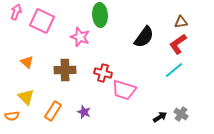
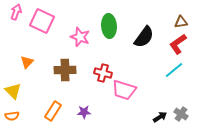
green ellipse: moved 9 px right, 11 px down
orange triangle: rotated 32 degrees clockwise
yellow triangle: moved 13 px left, 6 px up
purple star: rotated 24 degrees counterclockwise
